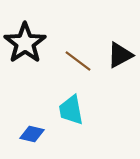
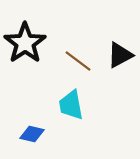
cyan trapezoid: moved 5 px up
